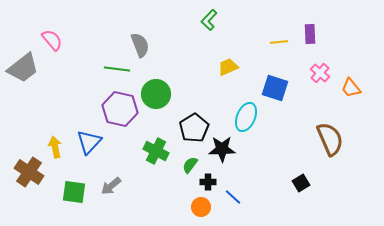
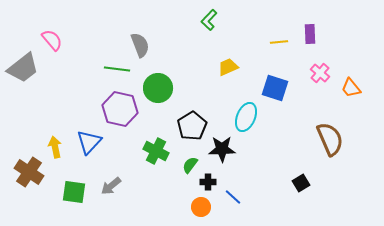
green circle: moved 2 px right, 6 px up
black pentagon: moved 2 px left, 2 px up
